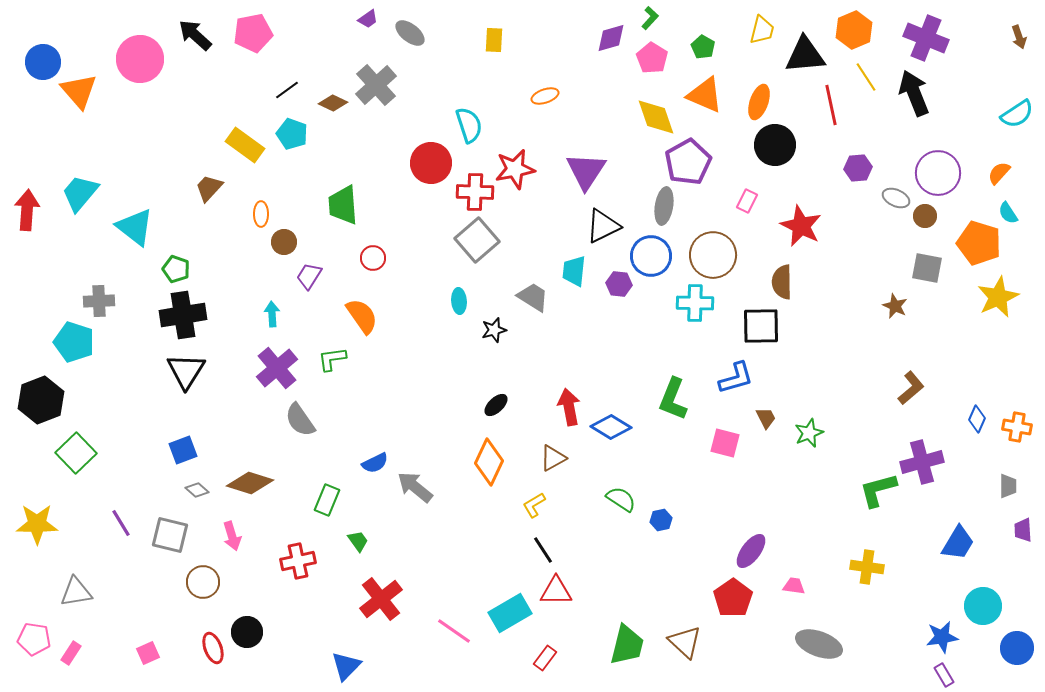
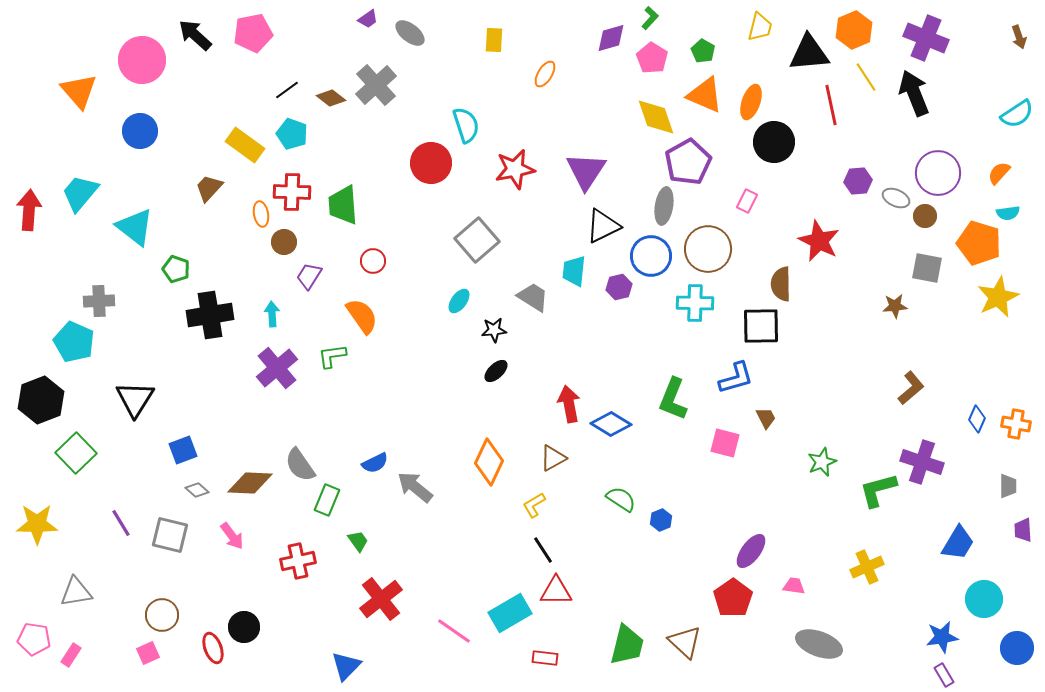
yellow trapezoid at (762, 30): moved 2 px left, 3 px up
green pentagon at (703, 47): moved 4 px down
black triangle at (805, 55): moved 4 px right, 2 px up
pink circle at (140, 59): moved 2 px right, 1 px down
blue circle at (43, 62): moved 97 px right, 69 px down
orange ellipse at (545, 96): moved 22 px up; rotated 40 degrees counterclockwise
orange ellipse at (759, 102): moved 8 px left
brown diamond at (333, 103): moved 2 px left, 5 px up; rotated 12 degrees clockwise
cyan semicircle at (469, 125): moved 3 px left
black circle at (775, 145): moved 1 px left, 3 px up
purple hexagon at (858, 168): moved 13 px down
red cross at (475, 192): moved 183 px left
red arrow at (27, 210): moved 2 px right
cyan semicircle at (1008, 213): rotated 65 degrees counterclockwise
orange ellipse at (261, 214): rotated 10 degrees counterclockwise
red star at (801, 226): moved 18 px right, 15 px down
brown circle at (713, 255): moved 5 px left, 6 px up
red circle at (373, 258): moved 3 px down
brown semicircle at (782, 282): moved 1 px left, 2 px down
purple hexagon at (619, 284): moved 3 px down; rotated 20 degrees counterclockwise
cyan ellipse at (459, 301): rotated 40 degrees clockwise
brown star at (895, 306): rotated 30 degrees counterclockwise
black cross at (183, 315): moved 27 px right
black star at (494, 330): rotated 10 degrees clockwise
cyan pentagon at (74, 342): rotated 6 degrees clockwise
green L-shape at (332, 359): moved 3 px up
black triangle at (186, 371): moved 51 px left, 28 px down
black ellipse at (496, 405): moved 34 px up
red arrow at (569, 407): moved 3 px up
gray semicircle at (300, 420): moved 45 px down
blue diamond at (611, 427): moved 3 px up
orange cross at (1017, 427): moved 1 px left, 3 px up
green star at (809, 433): moved 13 px right, 29 px down
purple cross at (922, 462): rotated 33 degrees clockwise
brown diamond at (250, 483): rotated 15 degrees counterclockwise
blue hexagon at (661, 520): rotated 10 degrees counterclockwise
pink arrow at (232, 536): rotated 20 degrees counterclockwise
yellow cross at (867, 567): rotated 32 degrees counterclockwise
brown circle at (203, 582): moved 41 px left, 33 px down
cyan circle at (983, 606): moved 1 px right, 7 px up
black circle at (247, 632): moved 3 px left, 5 px up
pink rectangle at (71, 653): moved 2 px down
red rectangle at (545, 658): rotated 60 degrees clockwise
